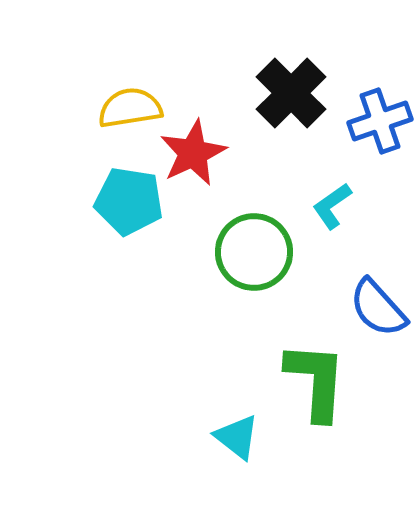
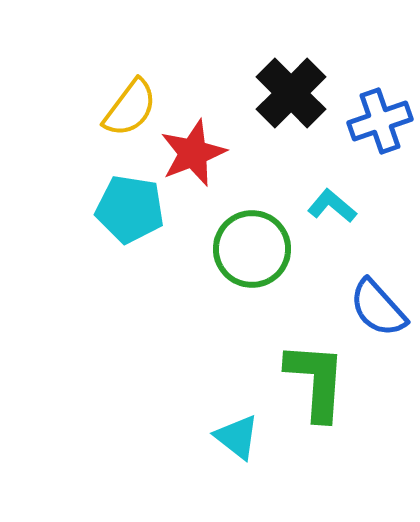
yellow semicircle: rotated 136 degrees clockwise
red star: rotated 4 degrees clockwise
cyan pentagon: moved 1 px right, 8 px down
cyan L-shape: rotated 75 degrees clockwise
green circle: moved 2 px left, 3 px up
